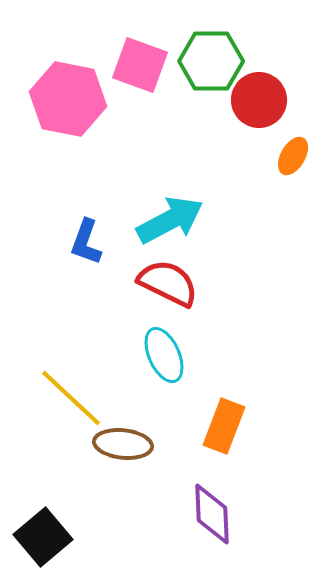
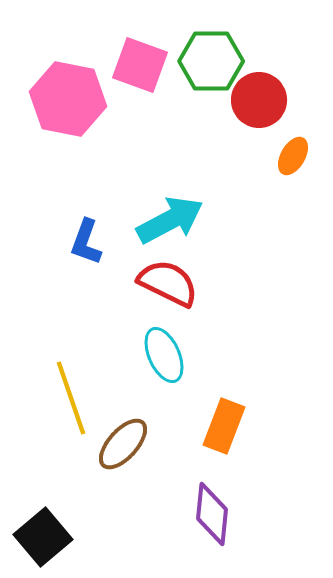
yellow line: rotated 28 degrees clockwise
brown ellipse: rotated 54 degrees counterclockwise
purple diamond: rotated 8 degrees clockwise
